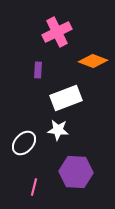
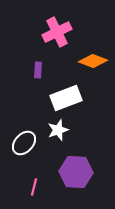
white star: rotated 25 degrees counterclockwise
